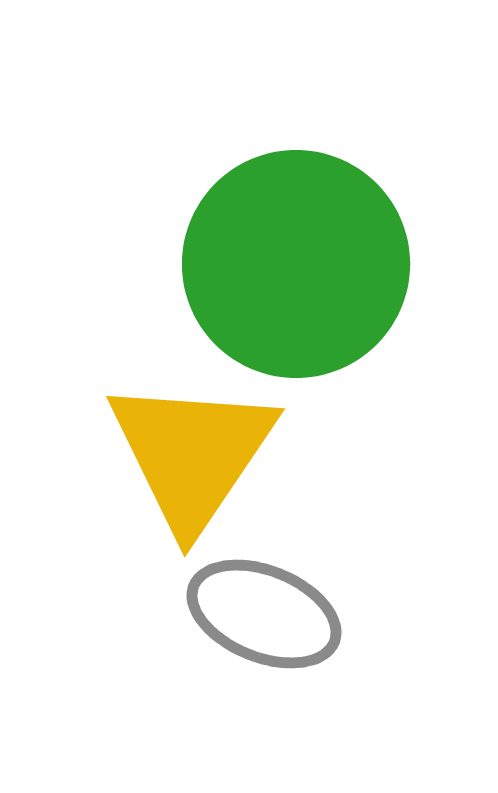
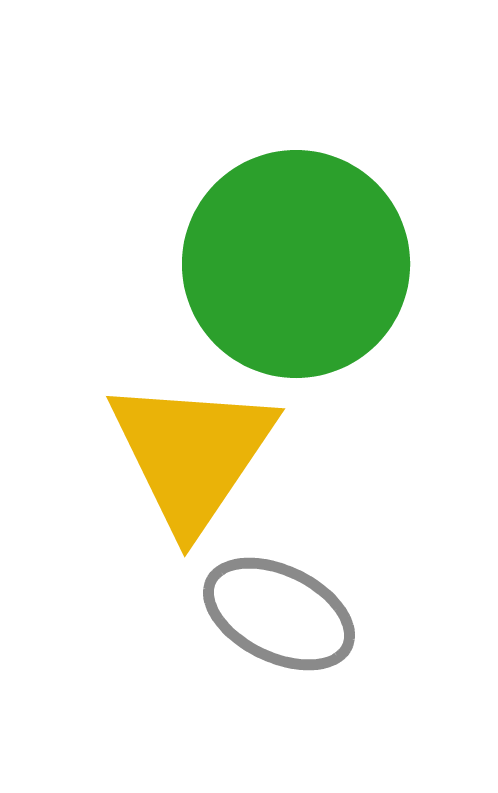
gray ellipse: moved 15 px right; rotated 4 degrees clockwise
